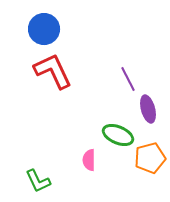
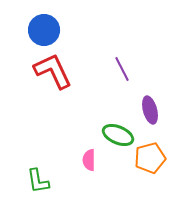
blue circle: moved 1 px down
purple line: moved 6 px left, 10 px up
purple ellipse: moved 2 px right, 1 px down
green L-shape: rotated 16 degrees clockwise
